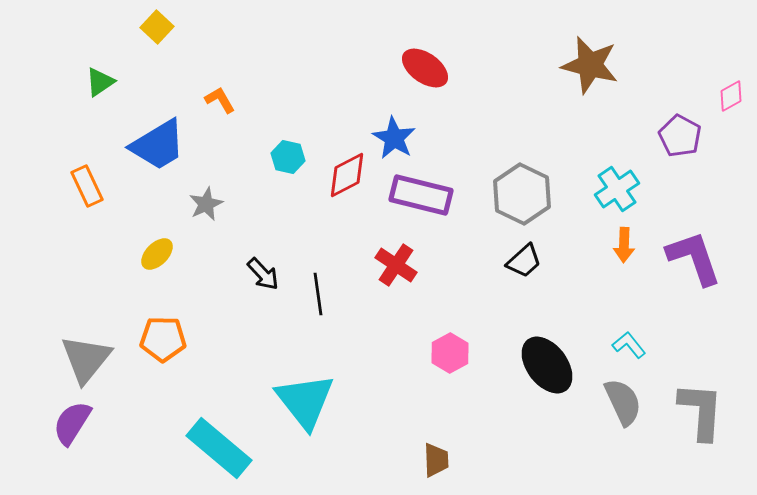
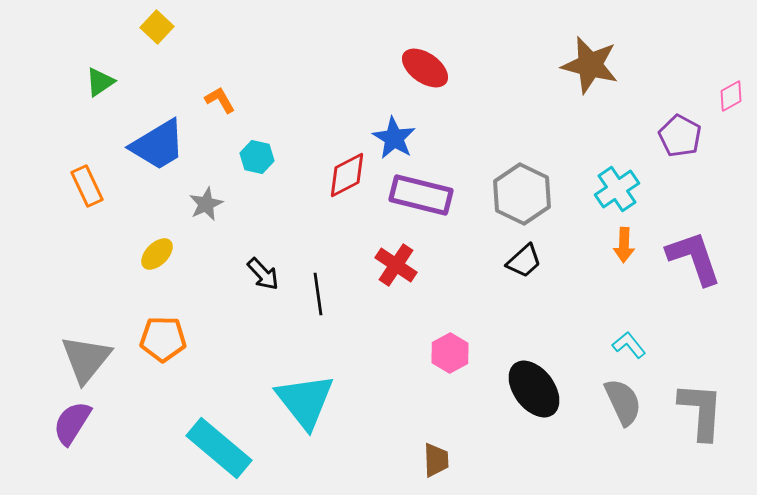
cyan hexagon: moved 31 px left
black ellipse: moved 13 px left, 24 px down
